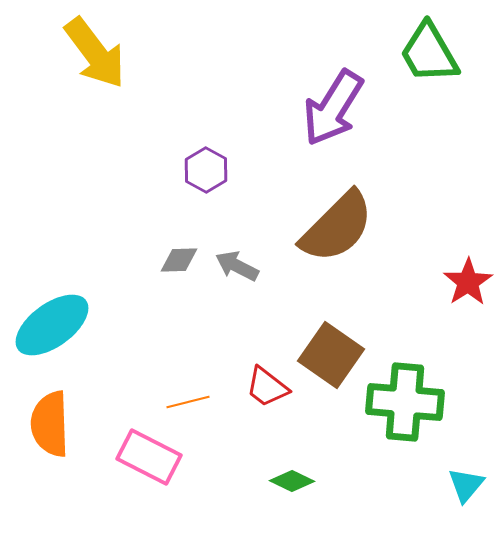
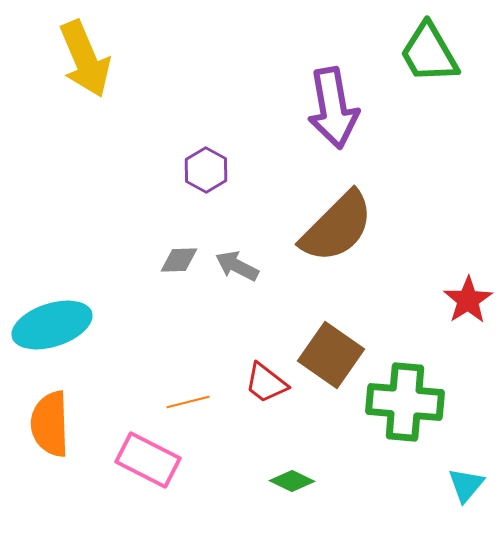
yellow arrow: moved 10 px left, 6 px down; rotated 14 degrees clockwise
purple arrow: rotated 42 degrees counterclockwise
red star: moved 18 px down
cyan ellipse: rotated 18 degrees clockwise
red trapezoid: moved 1 px left, 4 px up
pink rectangle: moved 1 px left, 3 px down
